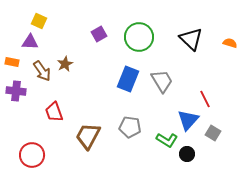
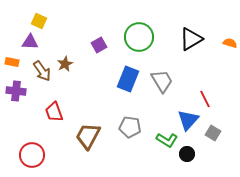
purple square: moved 11 px down
black triangle: rotated 45 degrees clockwise
